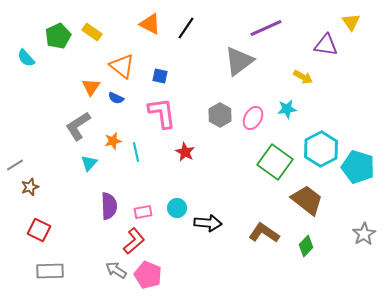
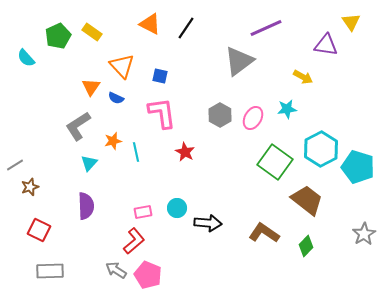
orange triangle at (122, 66): rotated 8 degrees clockwise
purple semicircle at (109, 206): moved 23 px left
